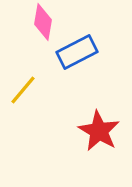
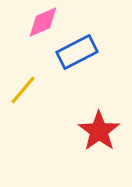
pink diamond: rotated 57 degrees clockwise
red star: rotated 6 degrees clockwise
